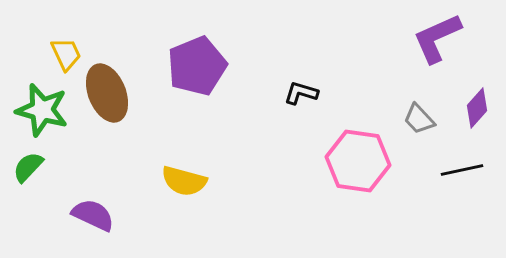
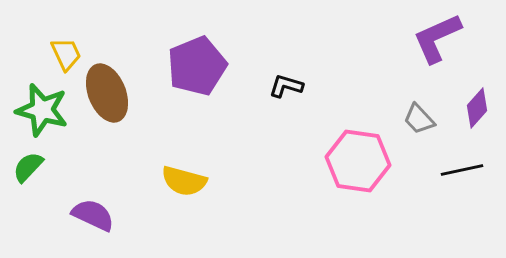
black L-shape: moved 15 px left, 7 px up
